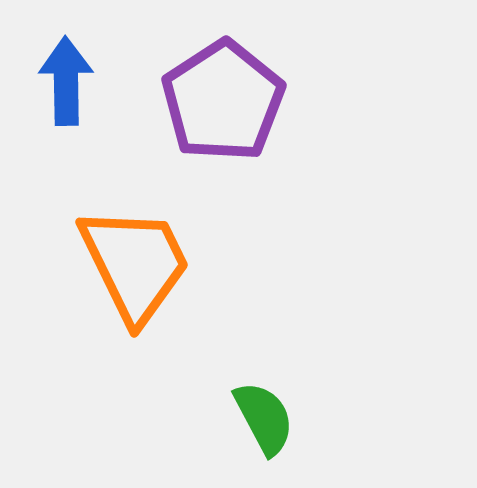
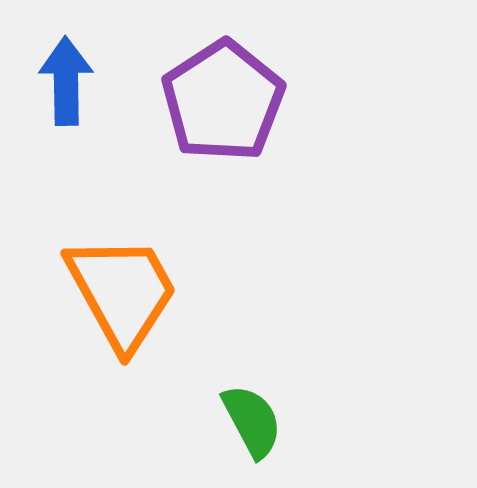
orange trapezoid: moved 13 px left, 28 px down; rotated 3 degrees counterclockwise
green semicircle: moved 12 px left, 3 px down
